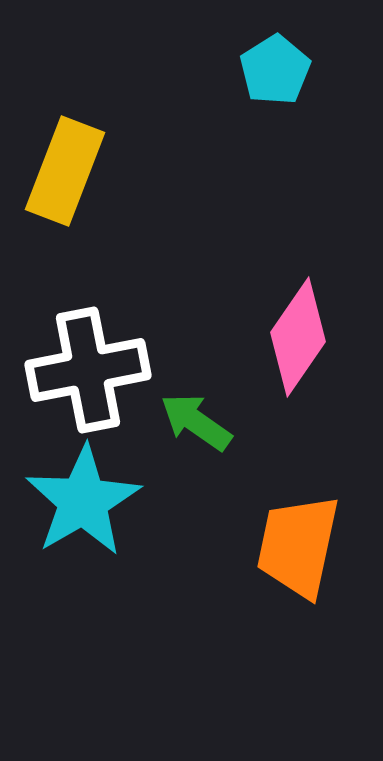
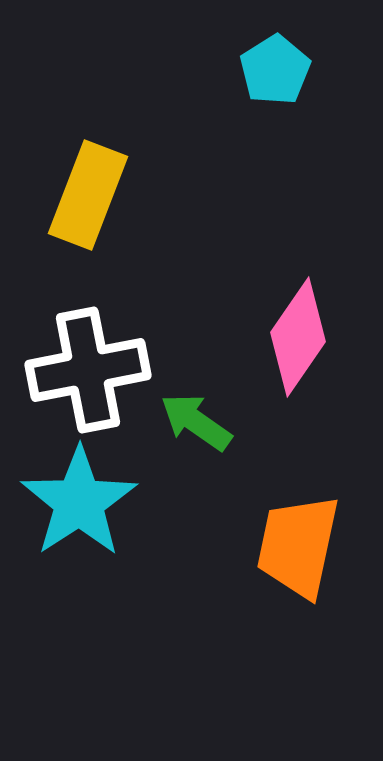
yellow rectangle: moved 23 px right, 24 px down
cyan star: moved 4 px left, 1 px down; rotated 3 degrees counterclockwise
